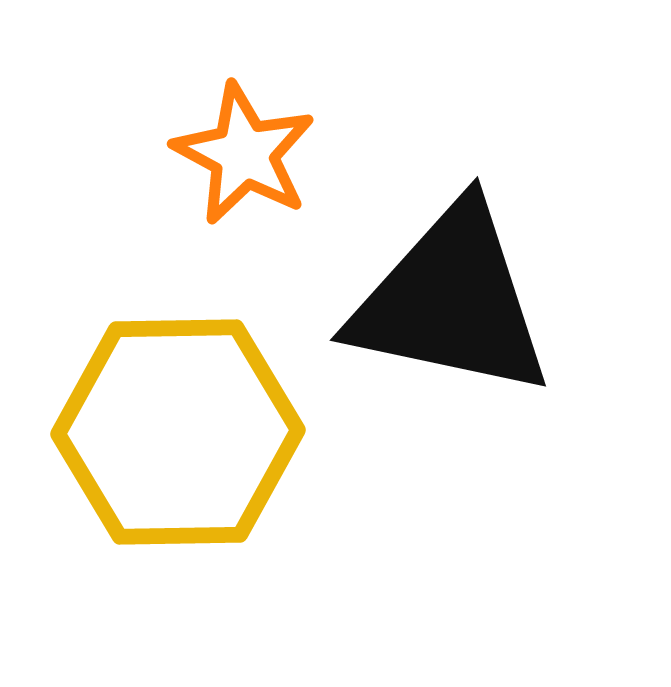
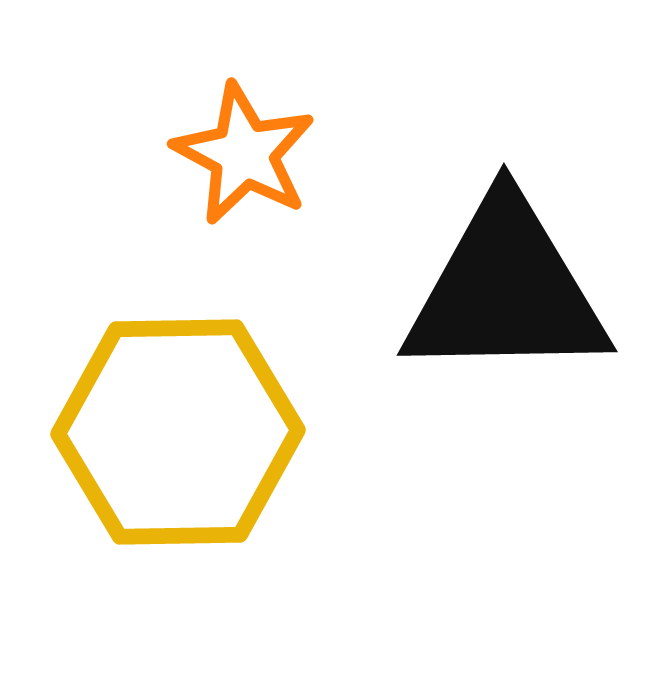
black triangle: moved 55 px right, 11 px up; rotated 13 degrees counterclockwise
